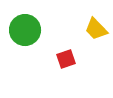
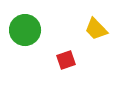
red square: moved 1 px down
